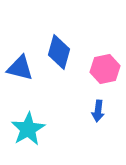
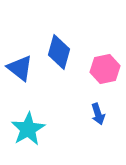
blue triangle: rotated 24 degrees clockwise
blue arrow: moved 3 px down; rotated 25 degrees counterclockwise
